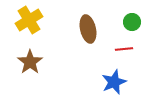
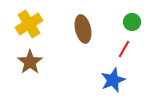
yellow cross: moved 4 px down
brown ellipse: moved 5 px left
red line: rotated 54 degrees counterclockwise
blue star: moved 1 px left, 2 px up
